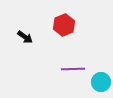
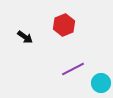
purple line: rotated 25 degrees counterclockwise
cyan circle: moved 1 px down
